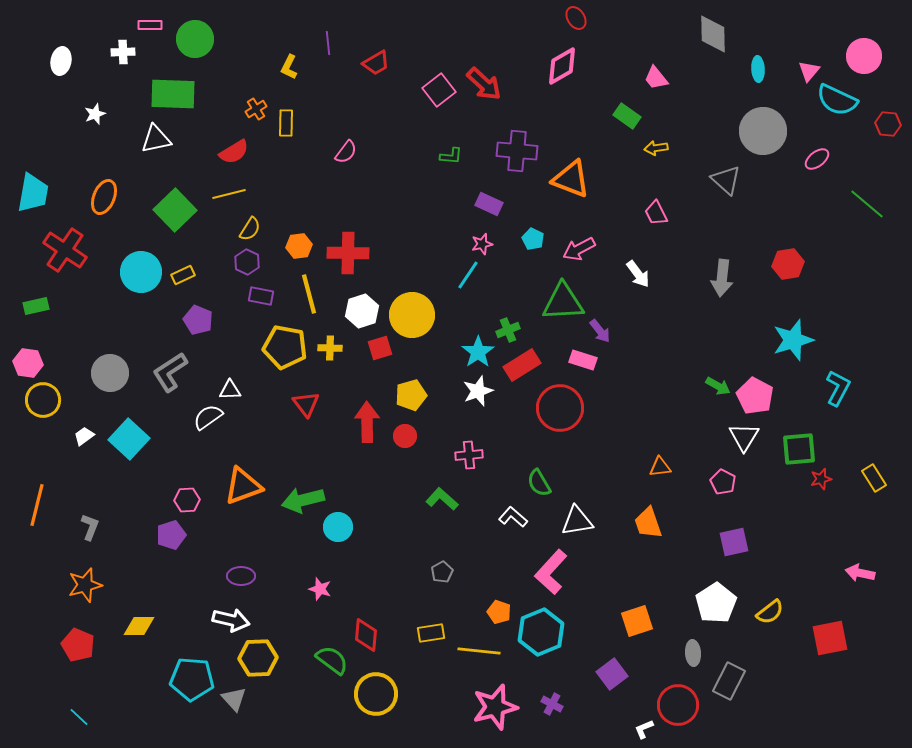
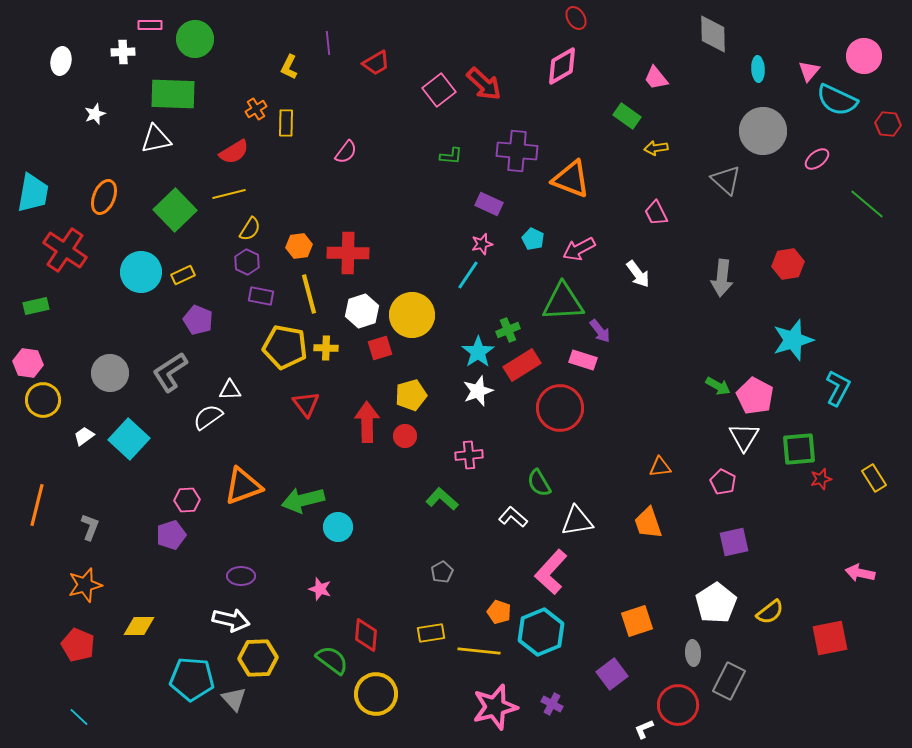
yellow cross at (330, 348): moved 4 px left
